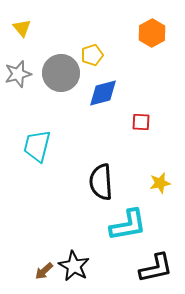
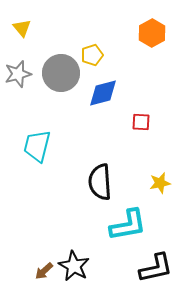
black semicircle: moved 1 px left
